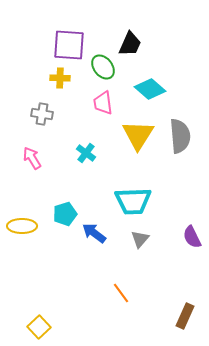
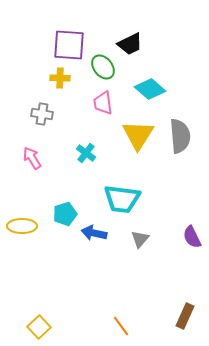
black trapezoid: rotated 40 degrees clockwise
cyan trapezoid: moved 11 px left, 2 px up; rotated 9 degrees clockwise
blue arrow: rotated 25 degrees counterclockwise
orange line: moved 33 px down
